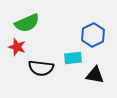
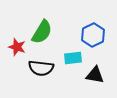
green semicircle: moved 15 px right, 9 px down; rotated 35 degrees counterclockwise
